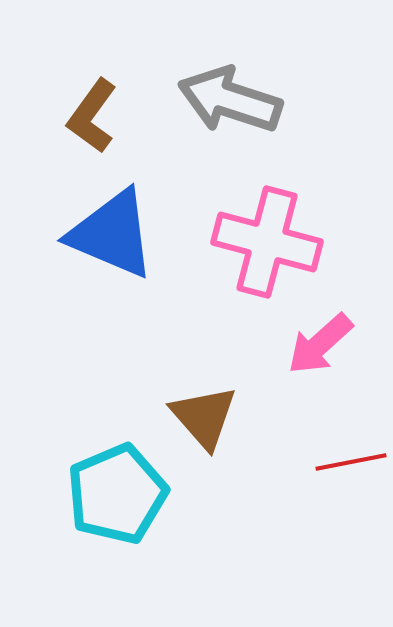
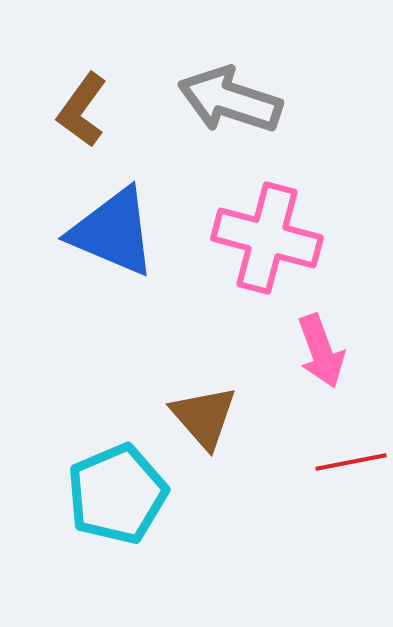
brown L-shape: moved 10 px left, 6 px up
blue triangle: moved 1 px right, 2 px up
pink cross: moved 4 px up
pink arrow: moved 1 px right, 7 px down; rotated 68 degrees counterclockwise
